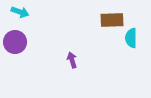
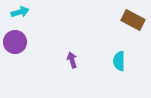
cyan arrow: rotated 36 degrees counterclockwise
brown rectangle: moved 21 px right; rotated 30 degrees clockwise
cyan semicircle: moved 12 px left, 23 px down
